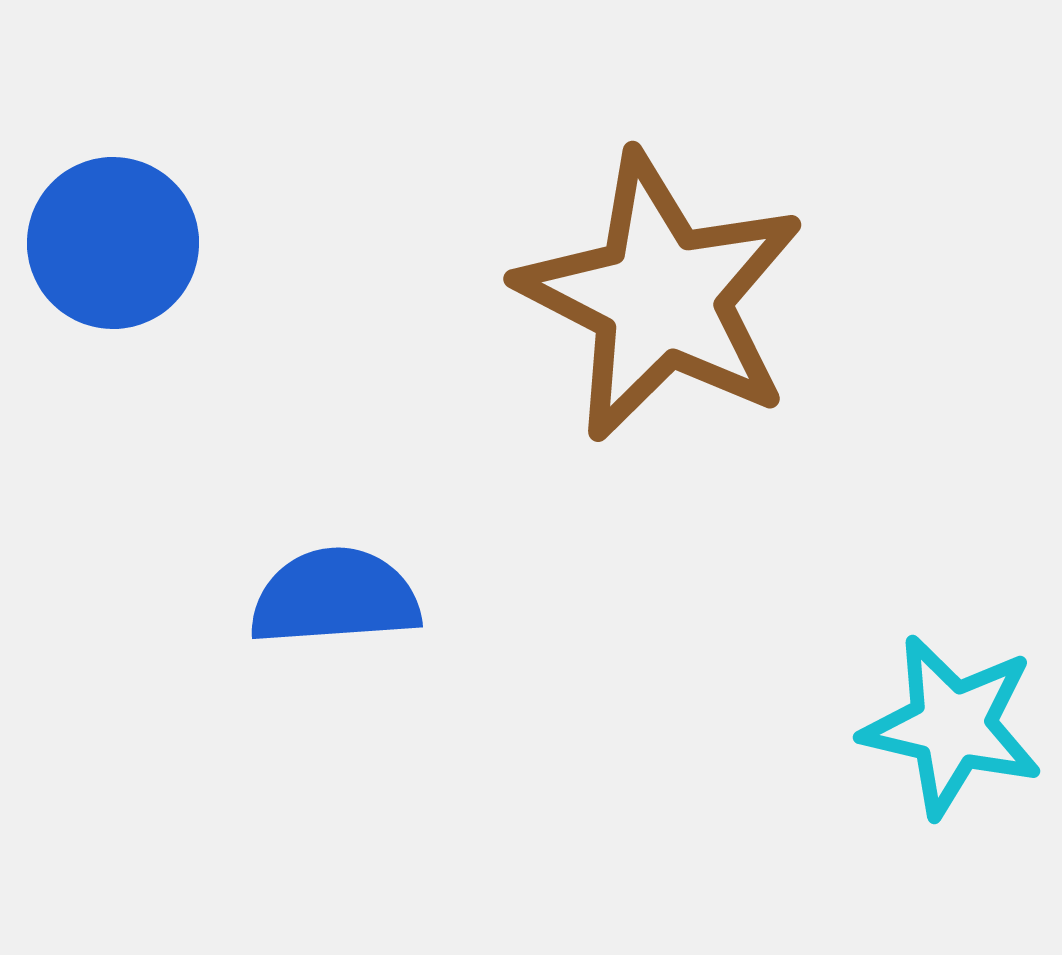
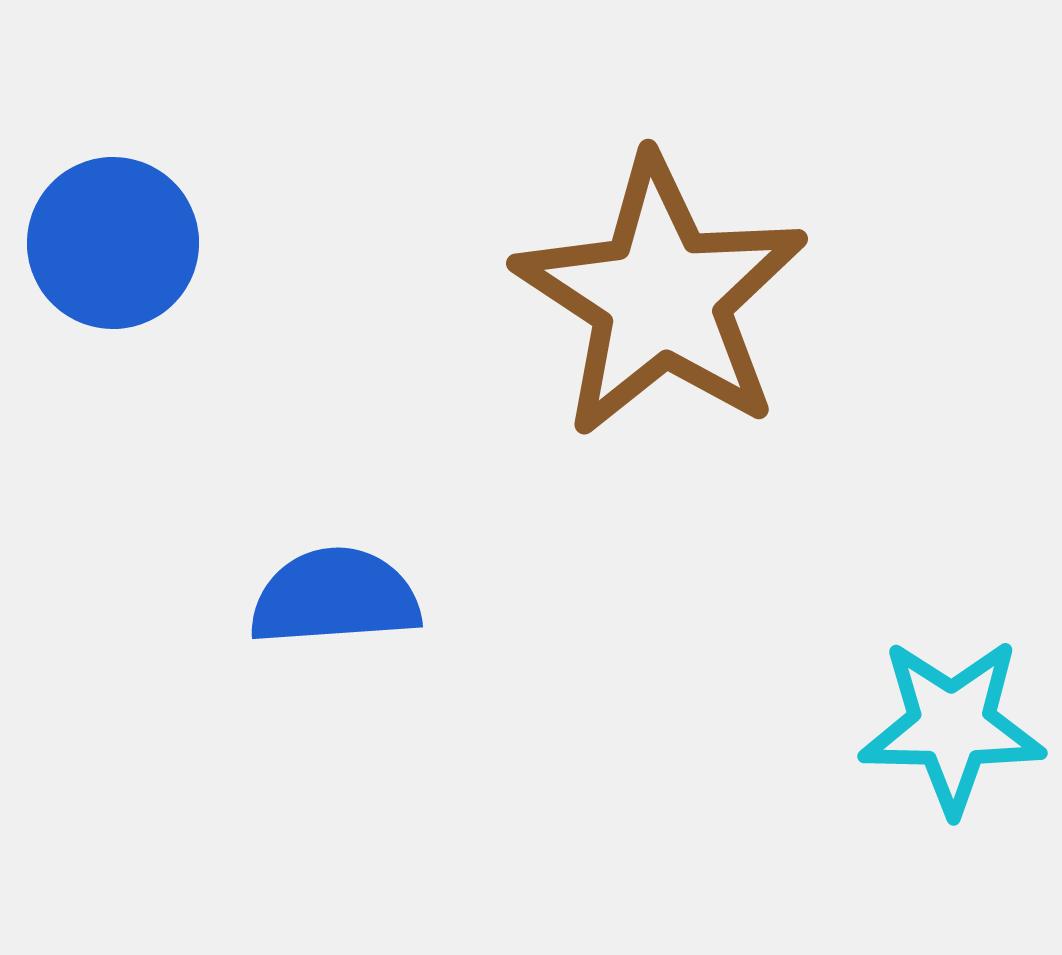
brown star: rotated 6 degrees clockwise
cyan star: rotated 12 degrees counterclockwise
